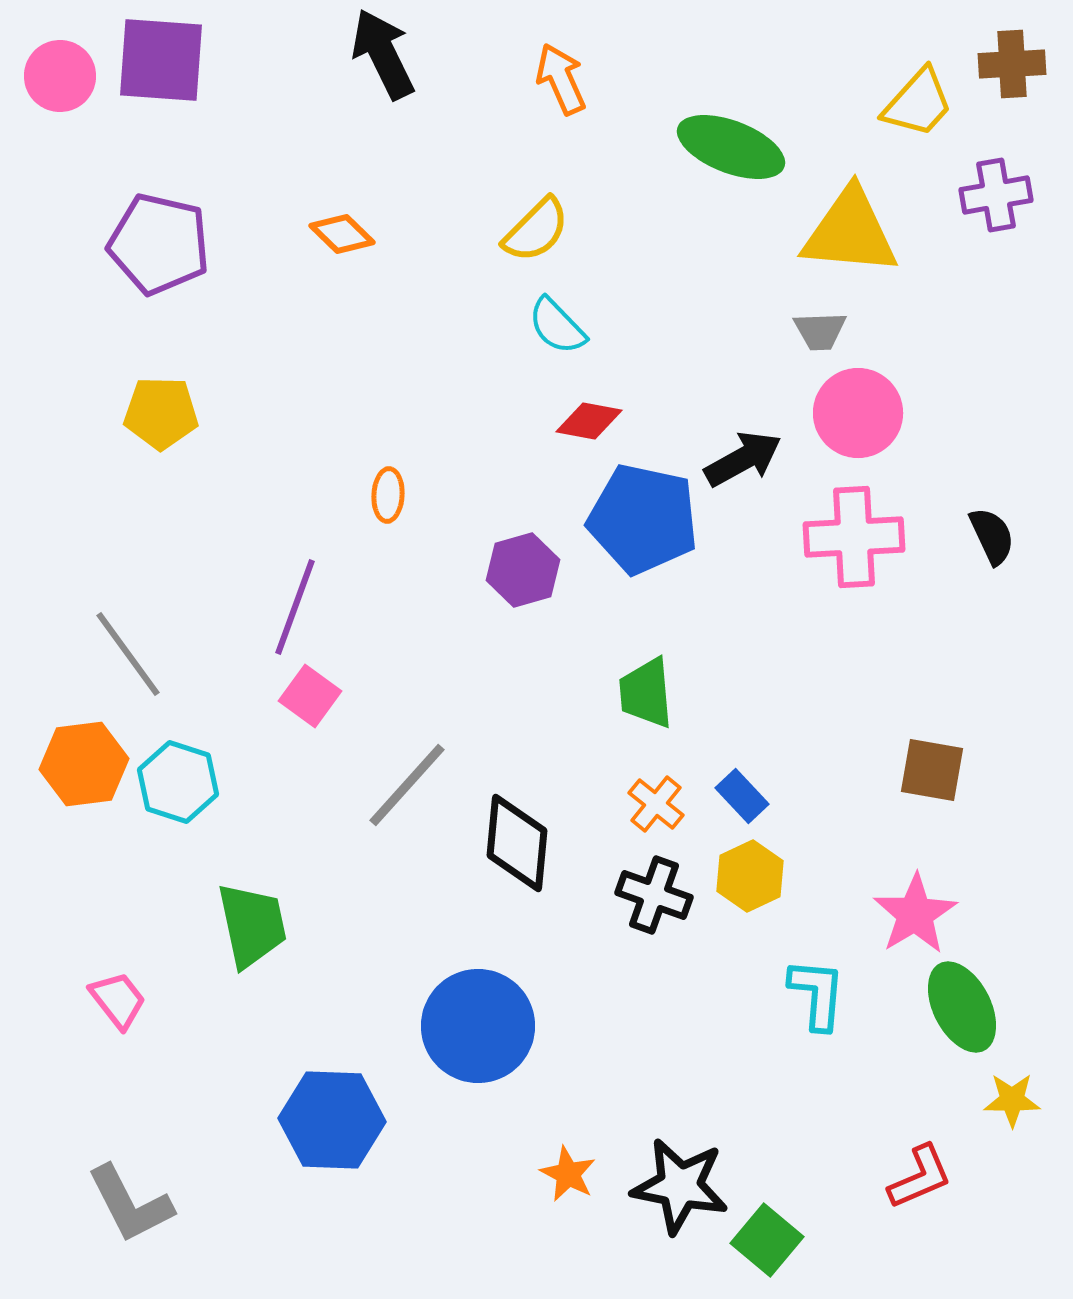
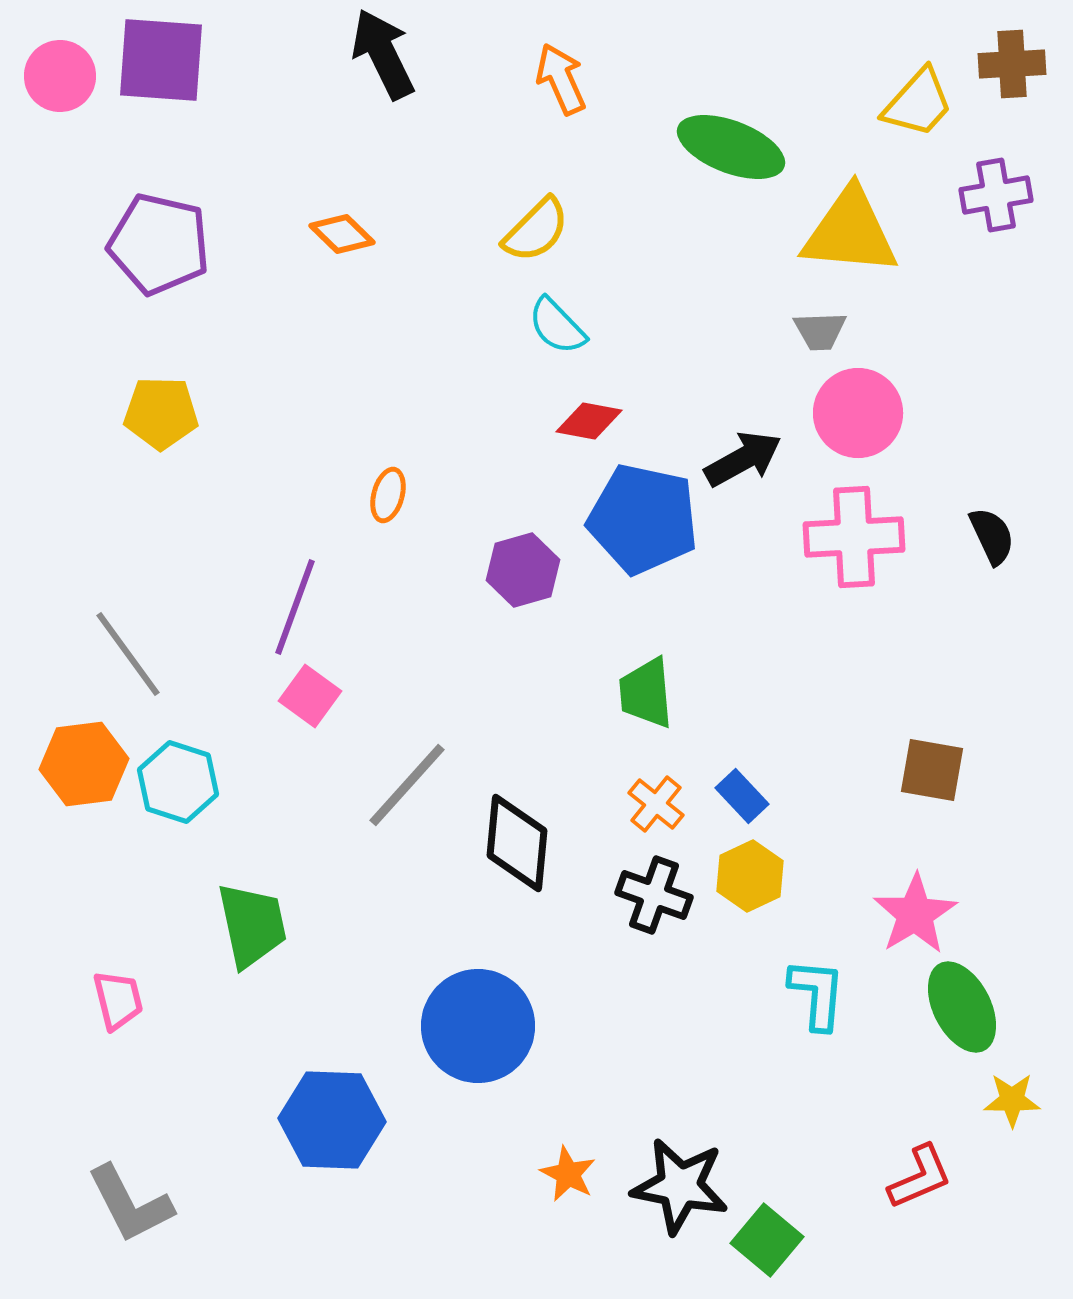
orange ellipse at (388, 495): rotated 12 degrees clockwise
pink trapezoid at (118, 1000): rotated 24 degrees clockwise
